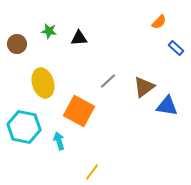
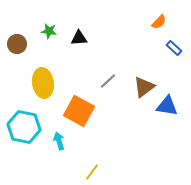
blue rectangle: moved 2 px left
yellow ellipse: rotated 8 degrees clockwise
